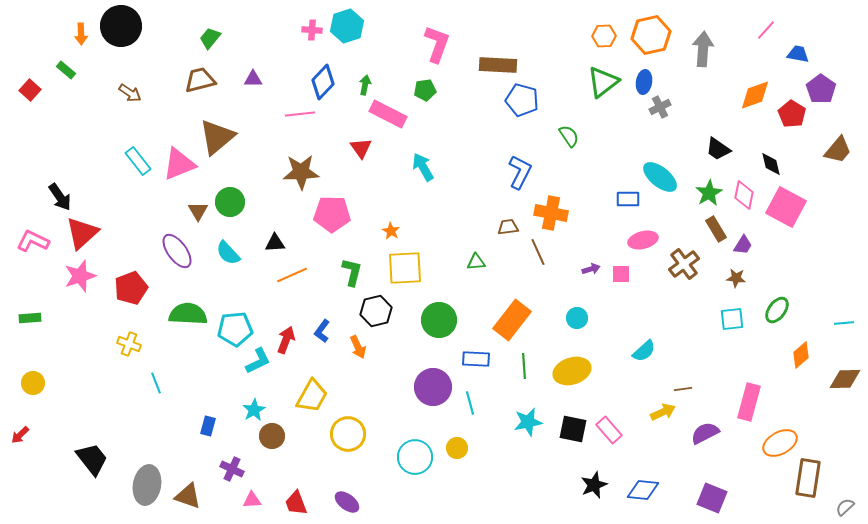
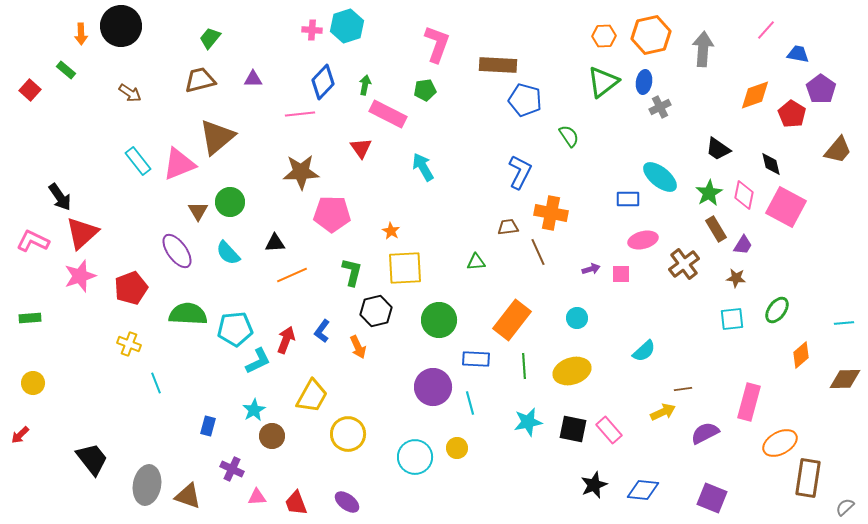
blue pentagon at (522, 100): moved 3 px right
pink triangle at (252, 500): moved 5 px right, 3 px up
